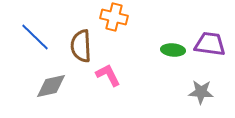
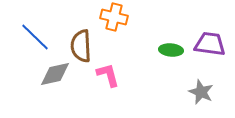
green ellipse: moved 2 px left
pink L-shape: rotated 12 degrees clockwise
gray diamond: moved 4 px right, 12 px up
gray star: rotated 20 degrees clockwise
